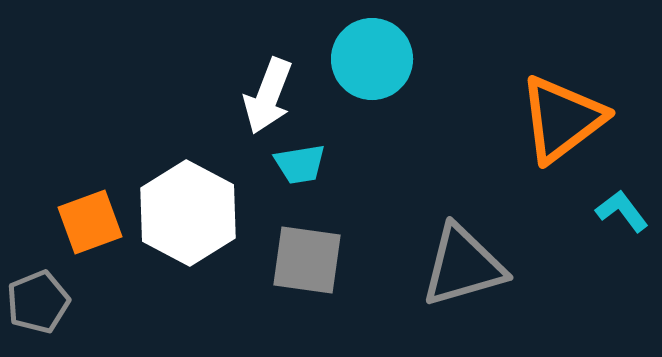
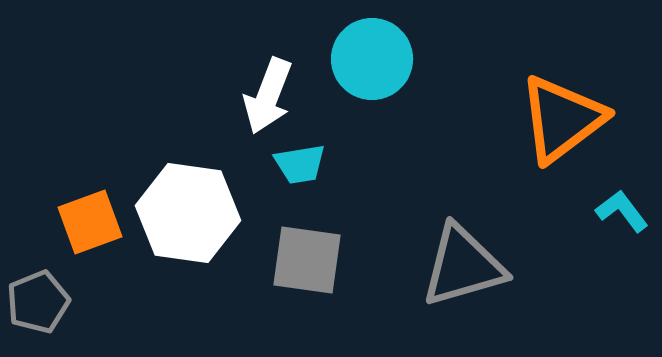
white hexagon: rotated 20 degrees counterclockwise
